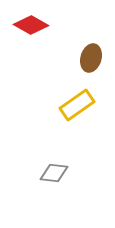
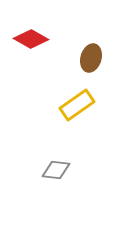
red diamond: moved 14 px down
gray diamond: moved 2 px right, 3 px up
